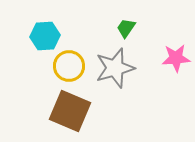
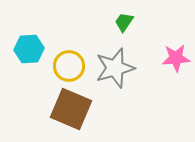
green trapezoid: moved 2 px left, 6 px up
cyan hexagon: moved 16 px left, 13 px down
brown square: moved 1 px right, 2 px up
